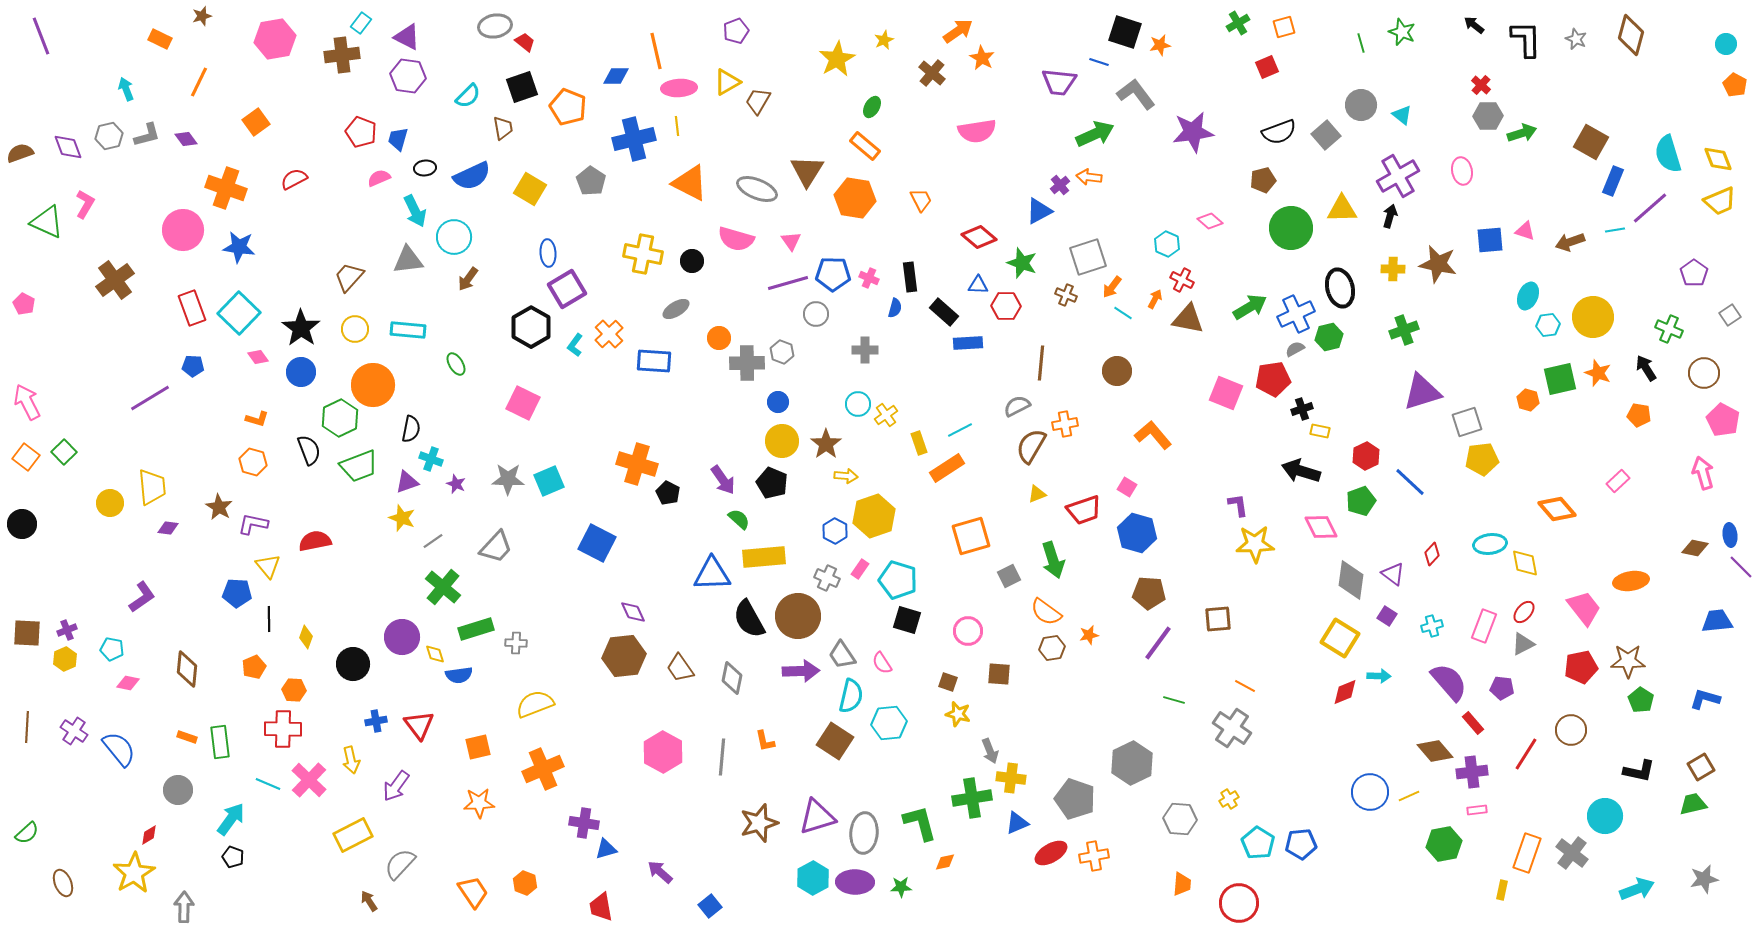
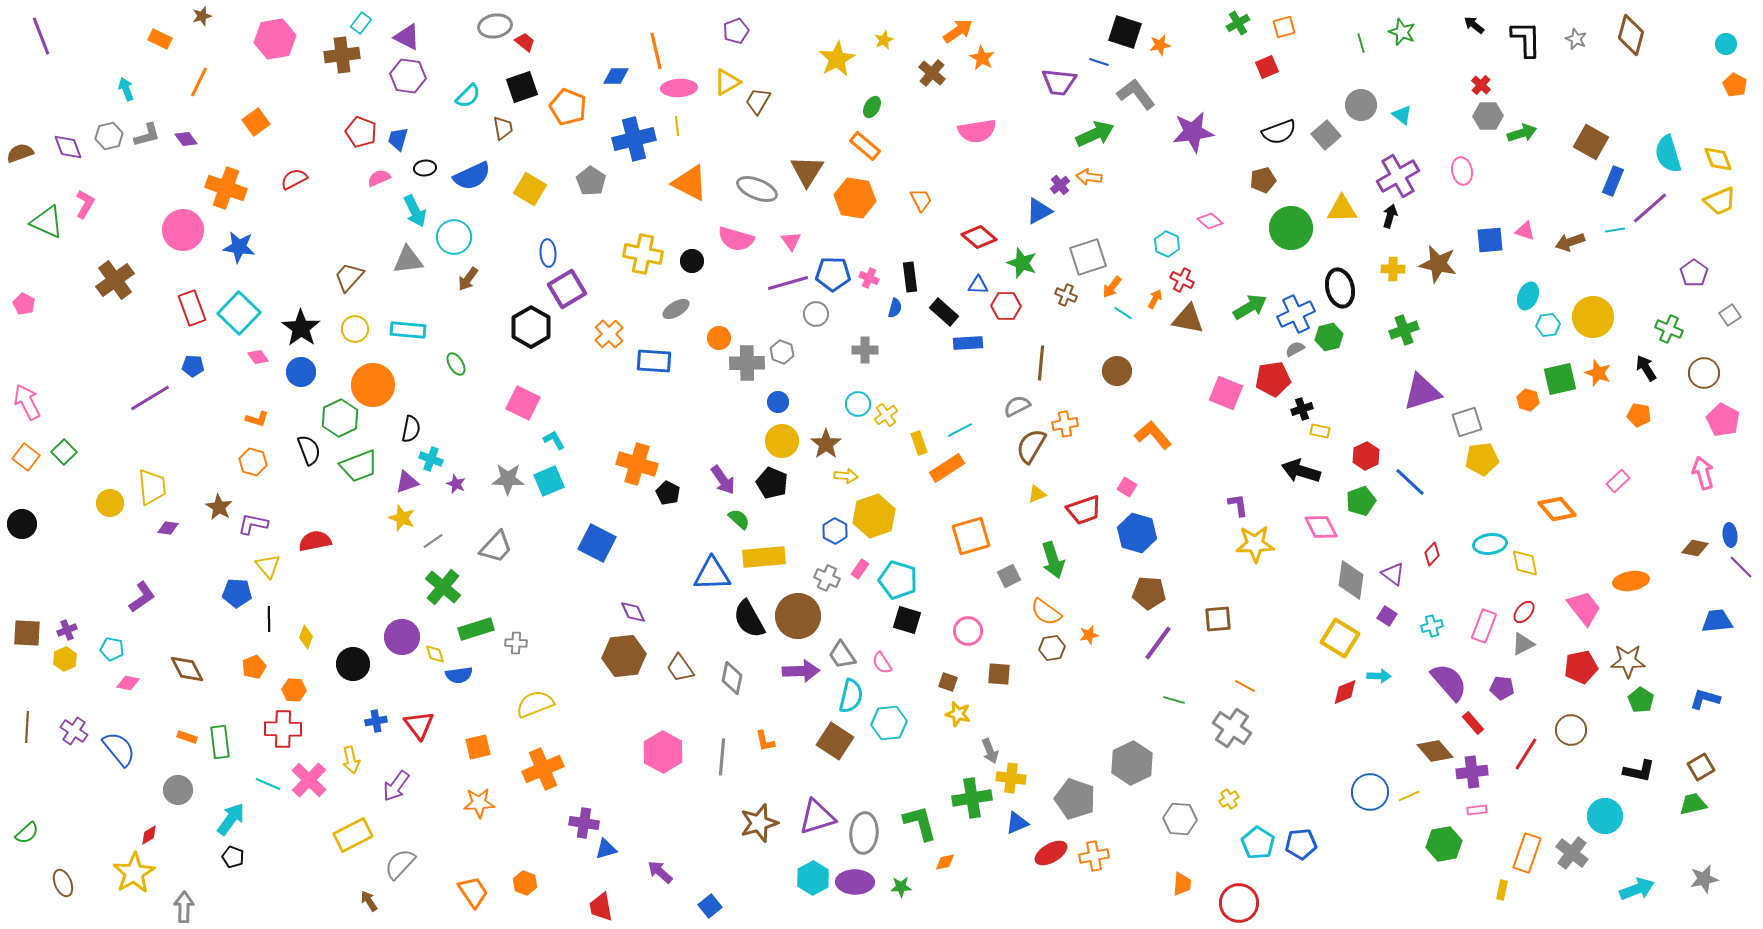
cyan L-shape at (575, 345): moved 21 px left, 95 px down; rotated 115 degrees clockwise
brown diamond at (187, 669): rotated 33 degrees counterclockwise
